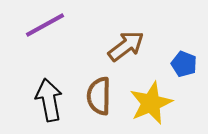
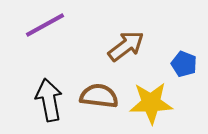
brown semicircle: rotated 96 degrees clockwise
yellow star: rotated 21 degrees clockwise
